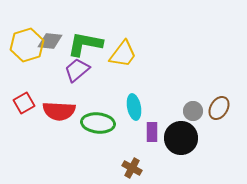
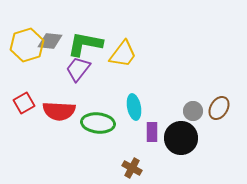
purple trapezoid: moved 1 px right, 1 px up; rotated 12 degrees counterclockwise
